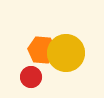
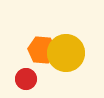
red circle: moved 5 px left, 2 px down
